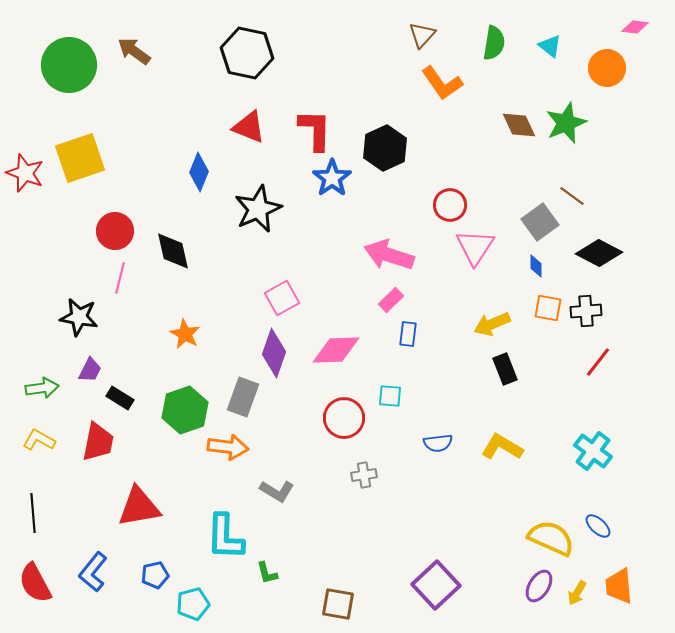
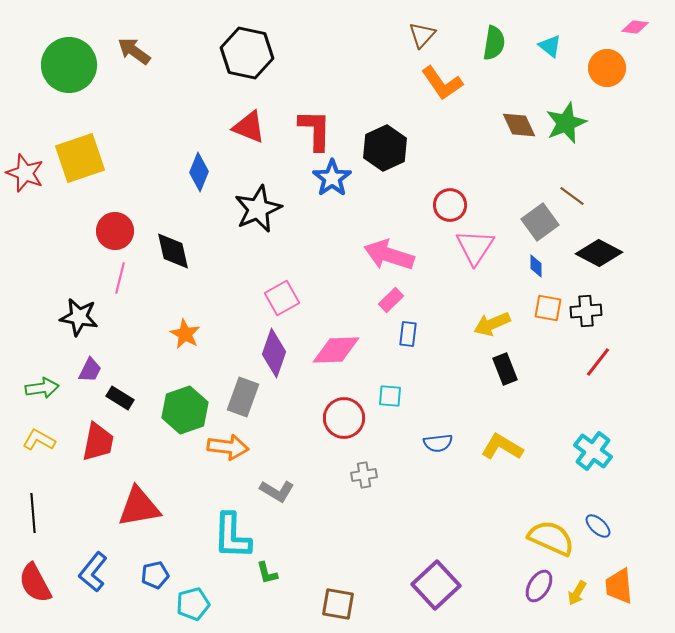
cyan L-shape at (225, 537): moved 7 px right, 1 px up
